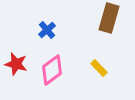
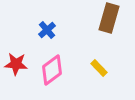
red star: rotated 10 degrees counterclockwise
